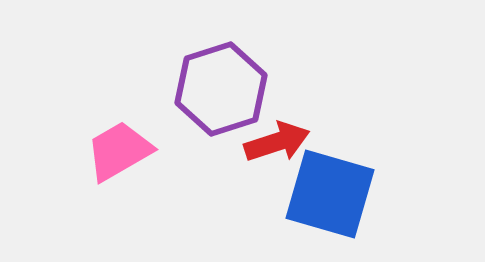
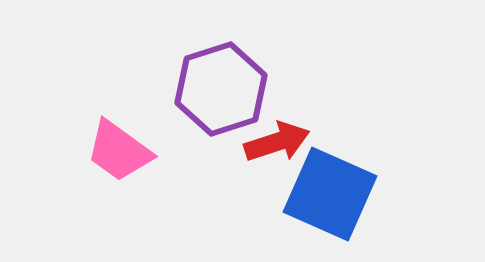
pink trapezoid: rotated 114 degrees counterclockwise
blue square: rotated 8 degrees clockwise
